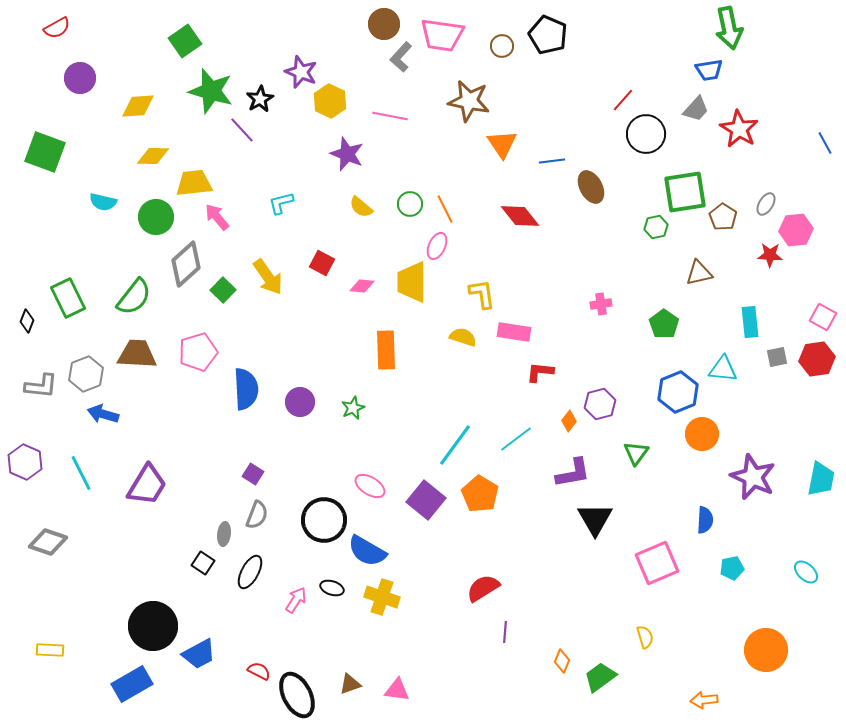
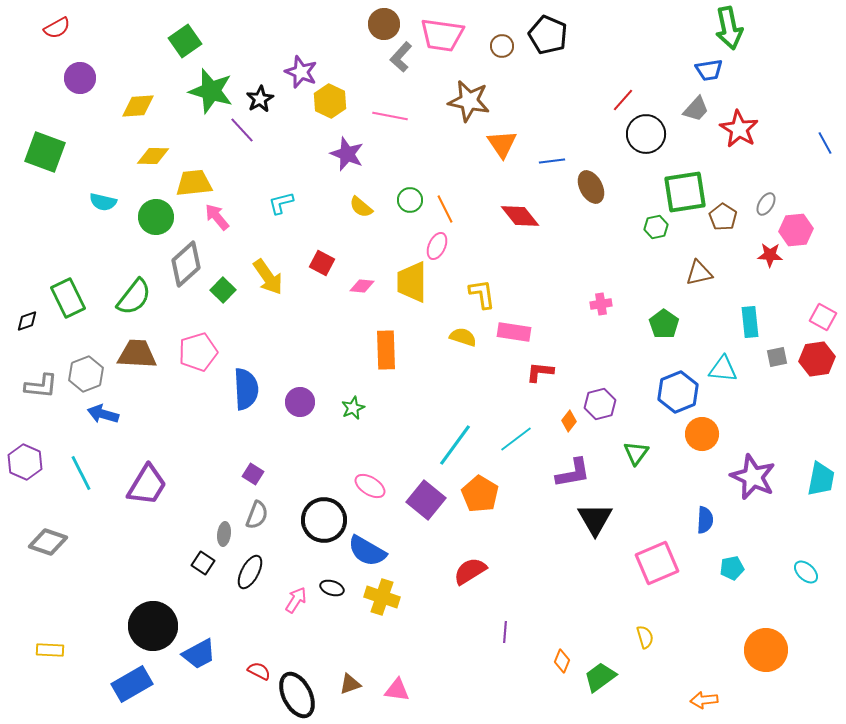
green circle at (410, 204): moved 4 px up
black diamond at (27, 321): rotated 50 degrees clockwise
red semicircle at (483, 588): moved 13 px left, 17 px up
